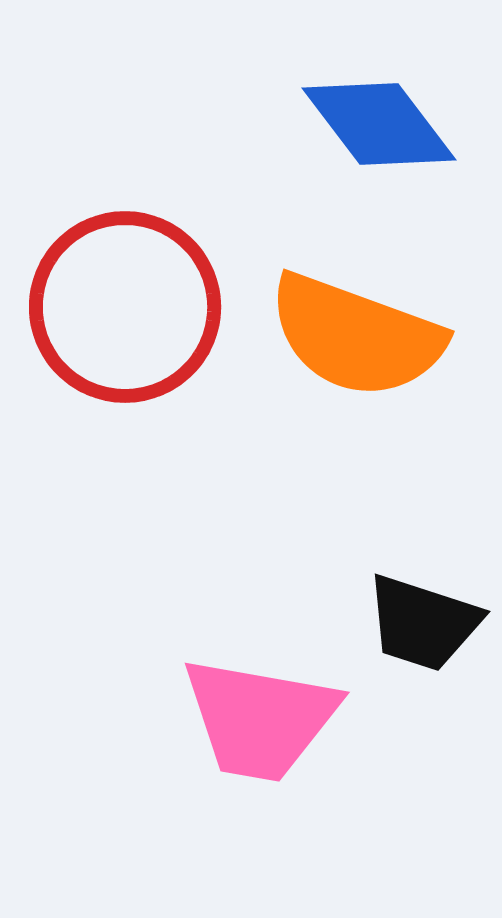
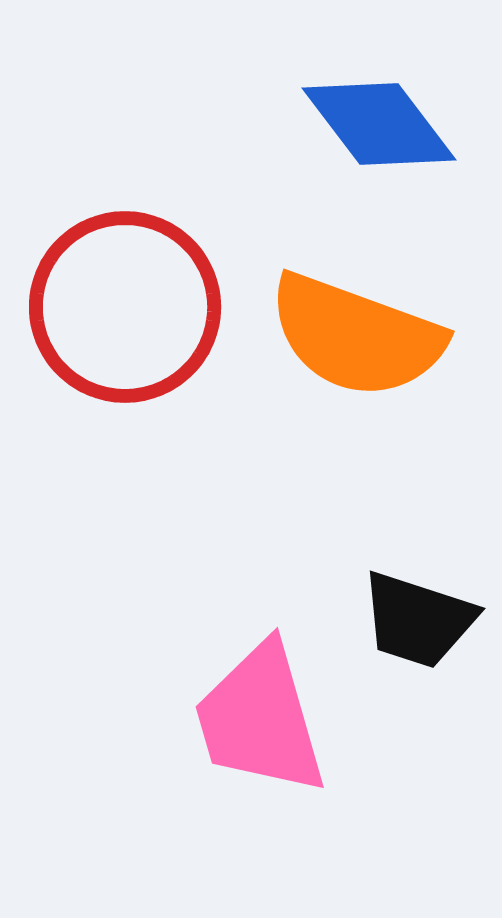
black trapezoid: moved 5 px left, 3 px up
pink trapezoid: rotated 64 degrees clockwise
